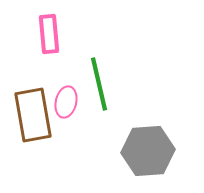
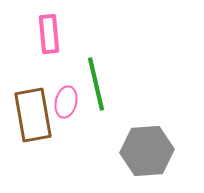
green line: moved 3 px left
gray hexagon: moved 1 px left
